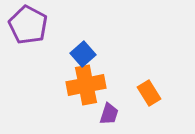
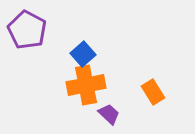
purple pentagon: moved 1 px left, 5 px down
orange rectangle: moved 4 px right, 1 px up
purple trapezoid: rotated 65 degrees counterclockwise
